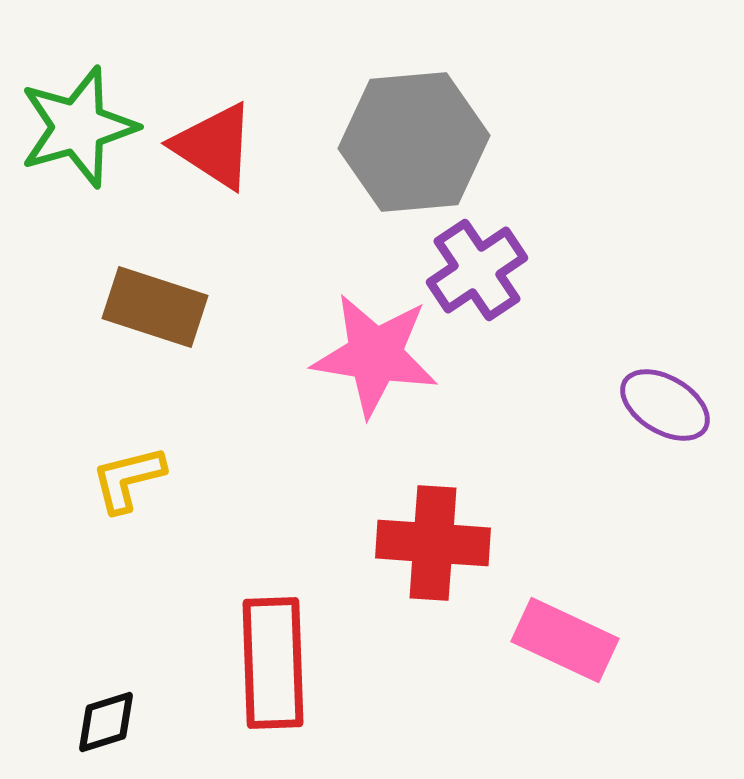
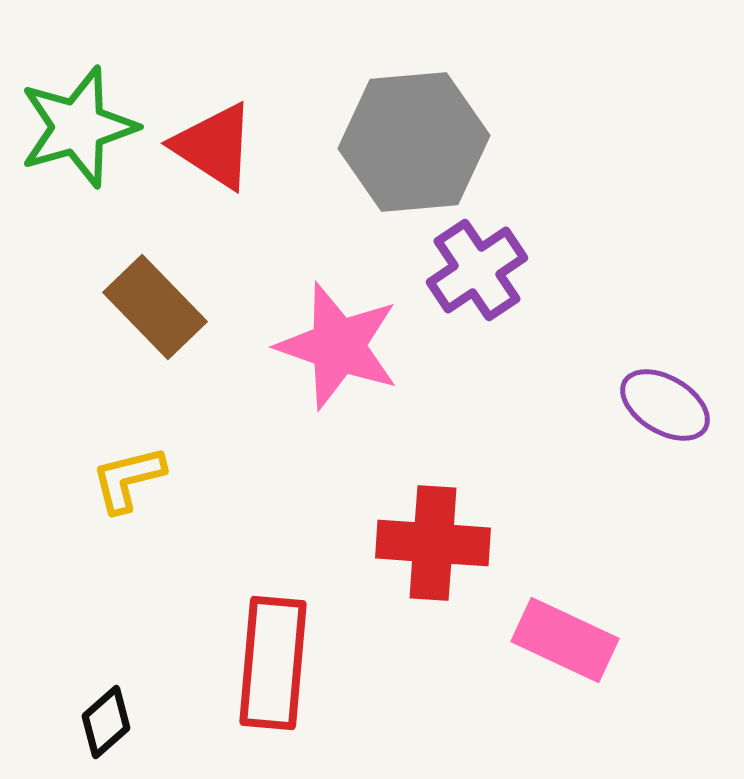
brown rectangle: rotated 28 degrees clockwise
pink star: moved 37 px left, 9 px up; rotated 10 degrees clockwise
red rectangle: rotated 7 degrees clockwise
black diamond: rotated 24 degrees counterclockwise
